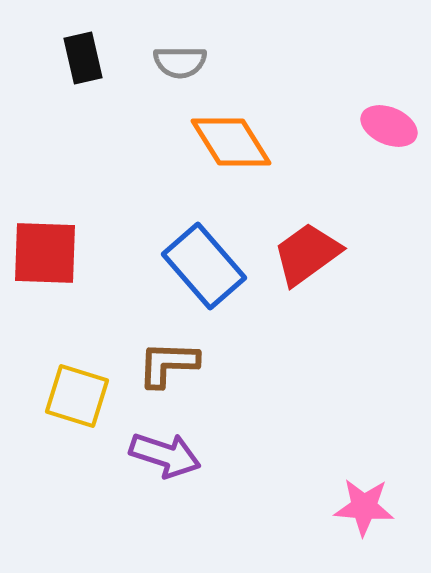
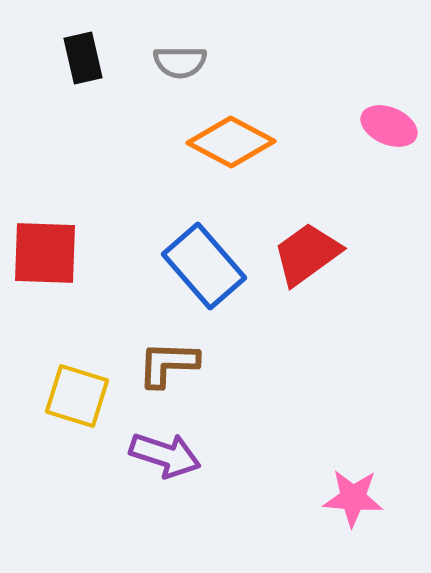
orange diamond: rotated 30 degrees counterclockwise
pink star: moved 11 px left, 9 px up
